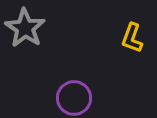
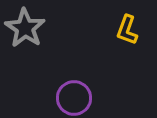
yellow L-shape: moved 5 px left, 8 px up
